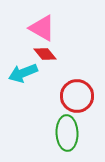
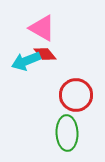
cyan arrow: moved 3 px right, 12 px up
red circle: moved 1 px left, 1 px up
